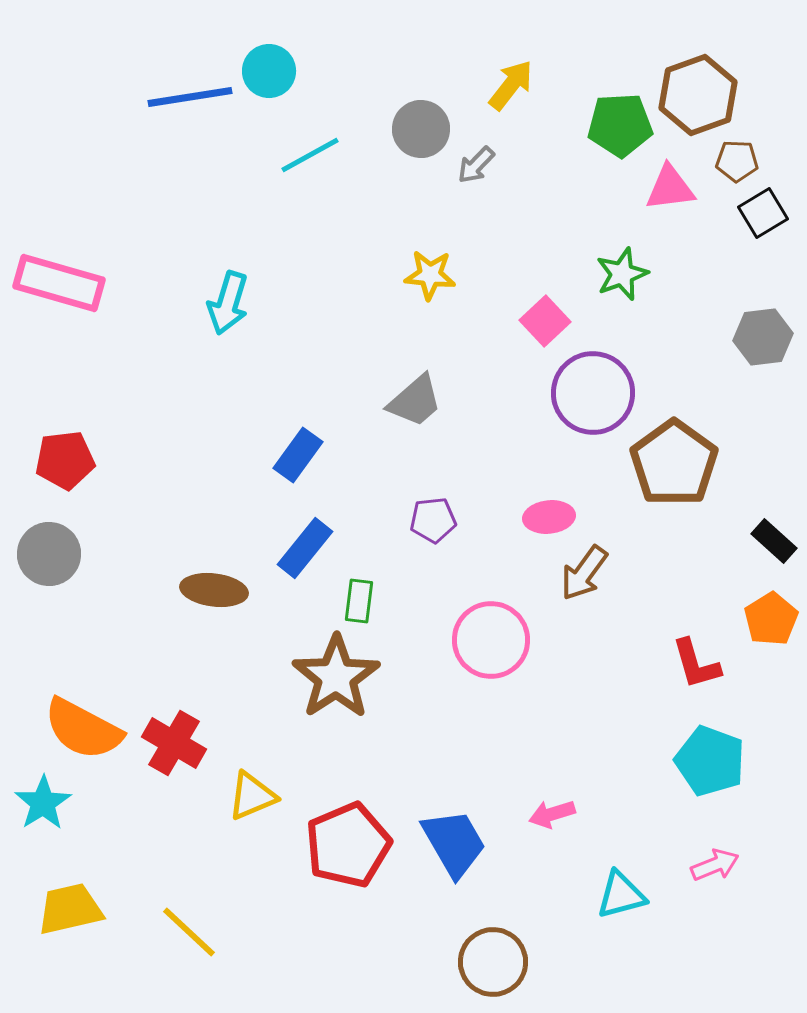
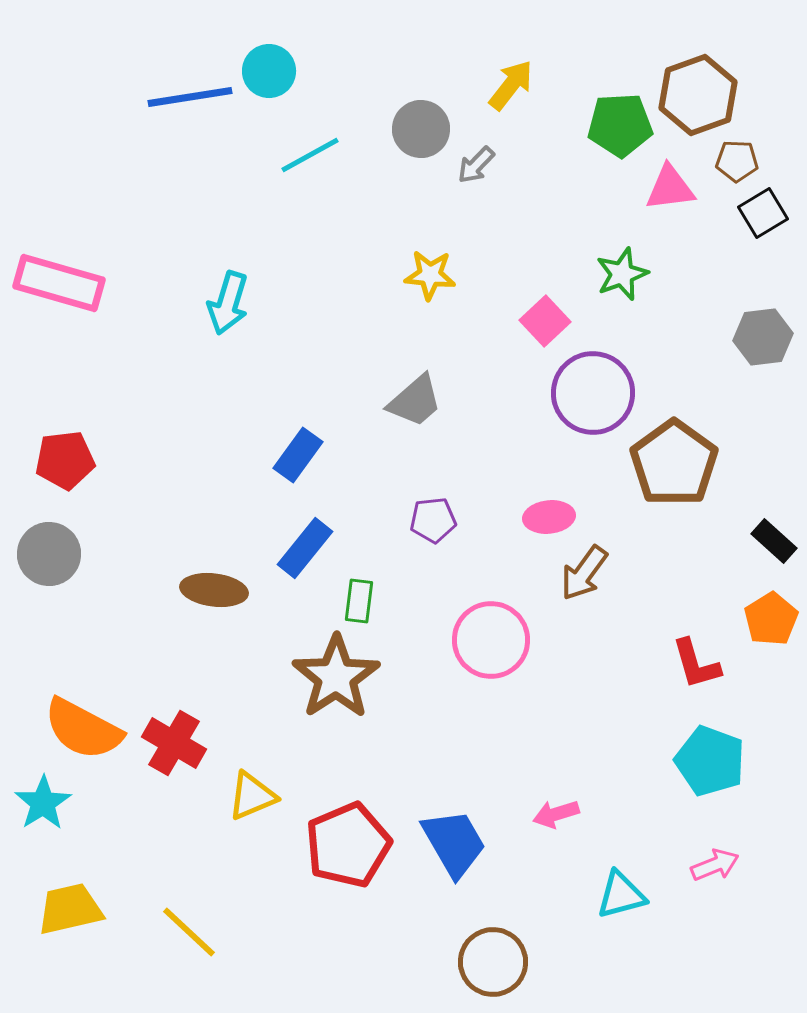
pink arrow at (552, 814): moved 4 px right
